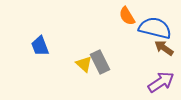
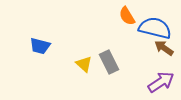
blue trapezoid: rotated 55 degrees counterclockwise
gray rectangle: moved 9 px right
